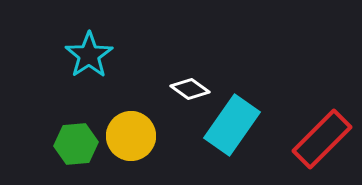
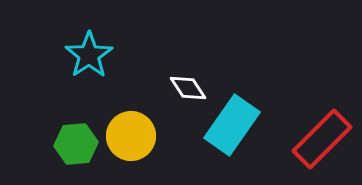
white diamond: moved 2 px left, 1 px up; rotated 21 degrees clockwise
